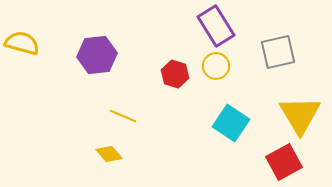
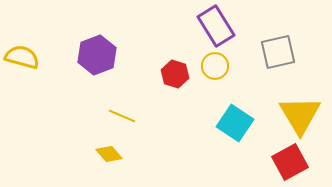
yellow semicircle: moved 14 px down
purple hexagon: rotated 15 degrees counterclockwise
yellow circle: moved 1 px left
yellow line: moved 1 px left
cyan square: moved 4 px right
red square: moved 6 px right
